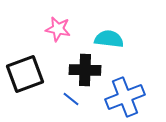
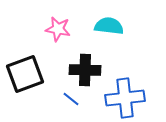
cyan semicircle: moved 13 px up
blue cross: moved 1 px down; rotated 15 degrees clockwise
